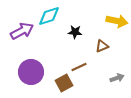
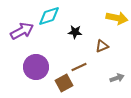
yellow arrow: moved 3 px up
purple circle: moved 5 px right, 5 px up
